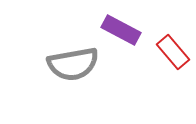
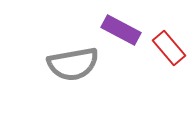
red rectangle: moved 4 px left, 4 px up
